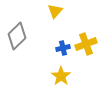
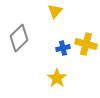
gray diamond: moved 2 px right, 2 px down
yellow cross: rotated 35 degrees clockwise
yellow star: moved 4 px left, 2 px down
